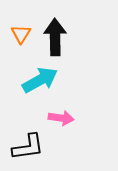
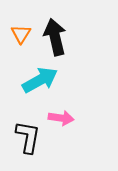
black arrow: rotated 12 degrees counterclockwise
black L-shape: moved 10 px up; rotated 72 degrees counterclockwise
